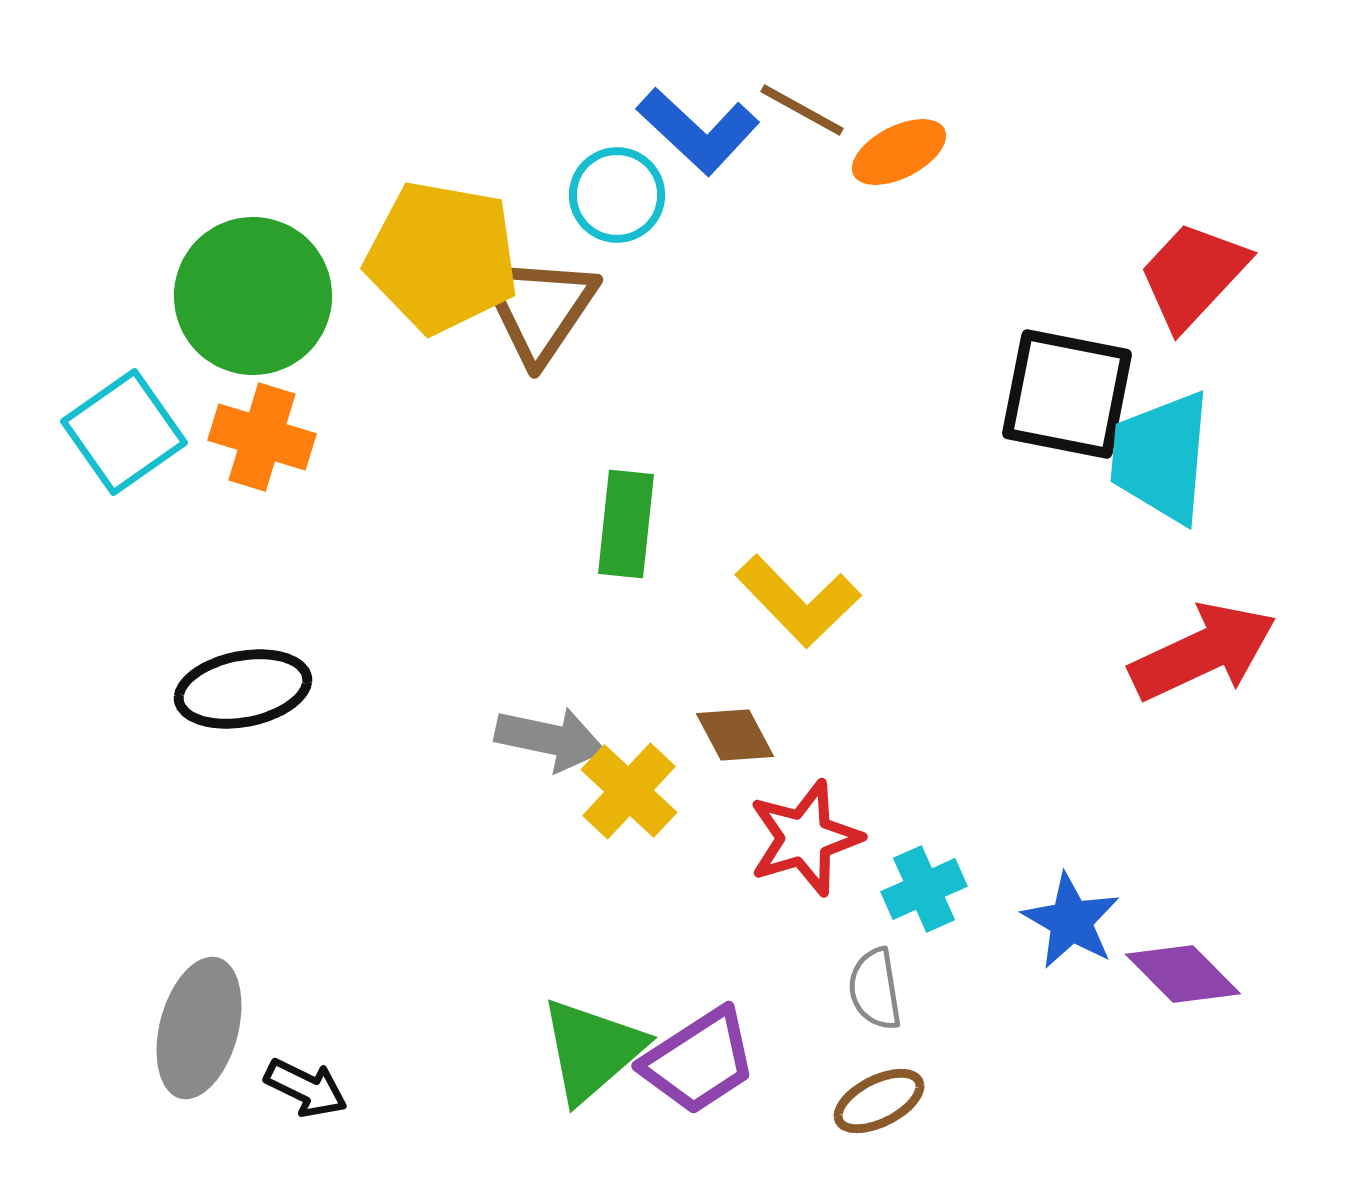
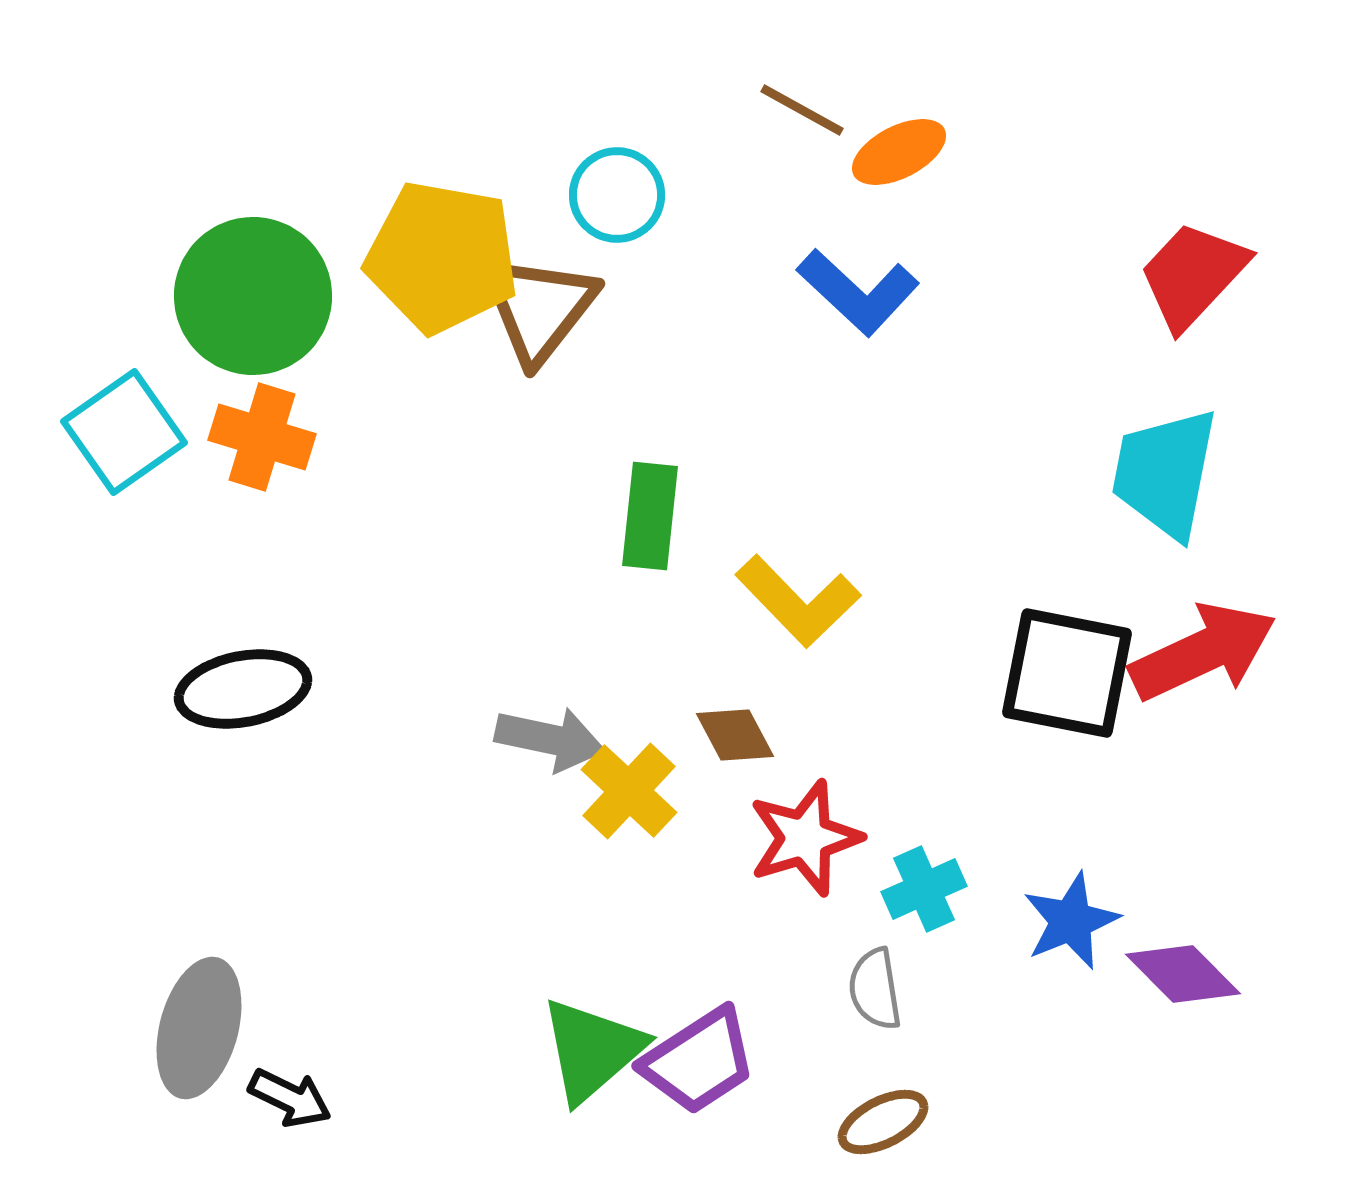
blue L-shape: moved 160 px right, 161 px down
brown triangle: rotated 4 degrees clockwise
black square: moved 279 px down
cyan trapezoid: moved 4 px right, 16 px down; rotated 6 degrees clockwise
green rectangle: moved 24 px right, 8 px up
blue star: rotated 20 degrees clockwise
black arrow: moved 16 px left, 10 px down
brown ellipse: moved 4 px right, 21 px down
